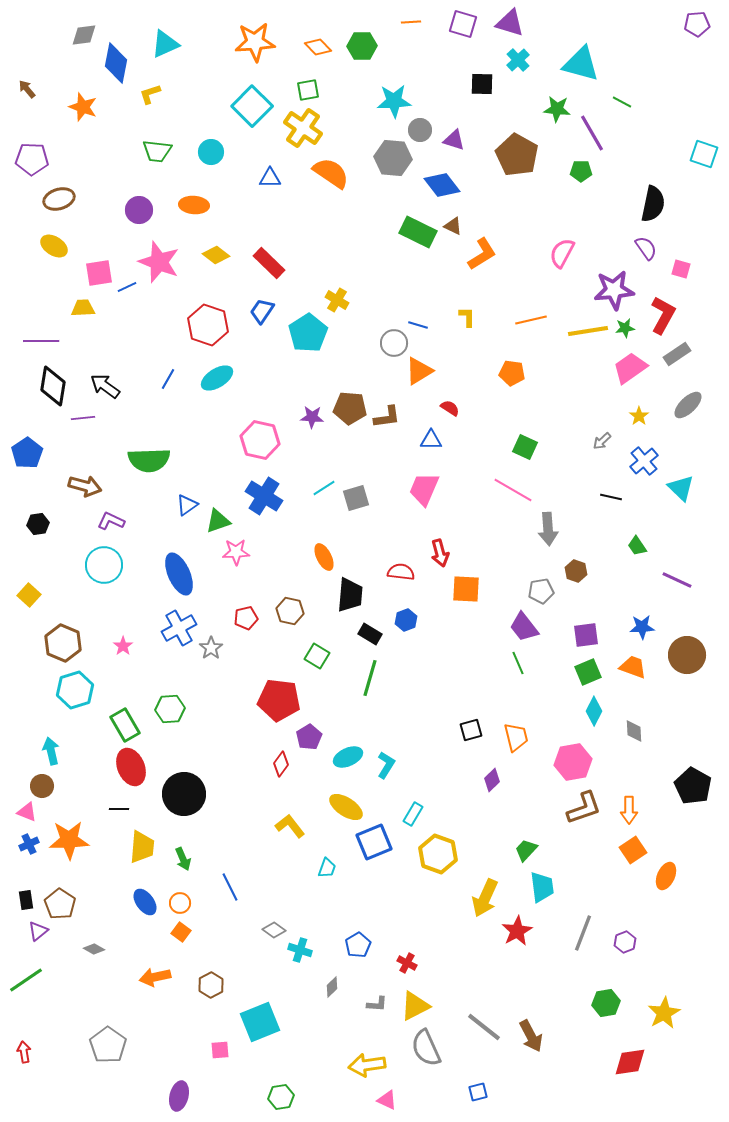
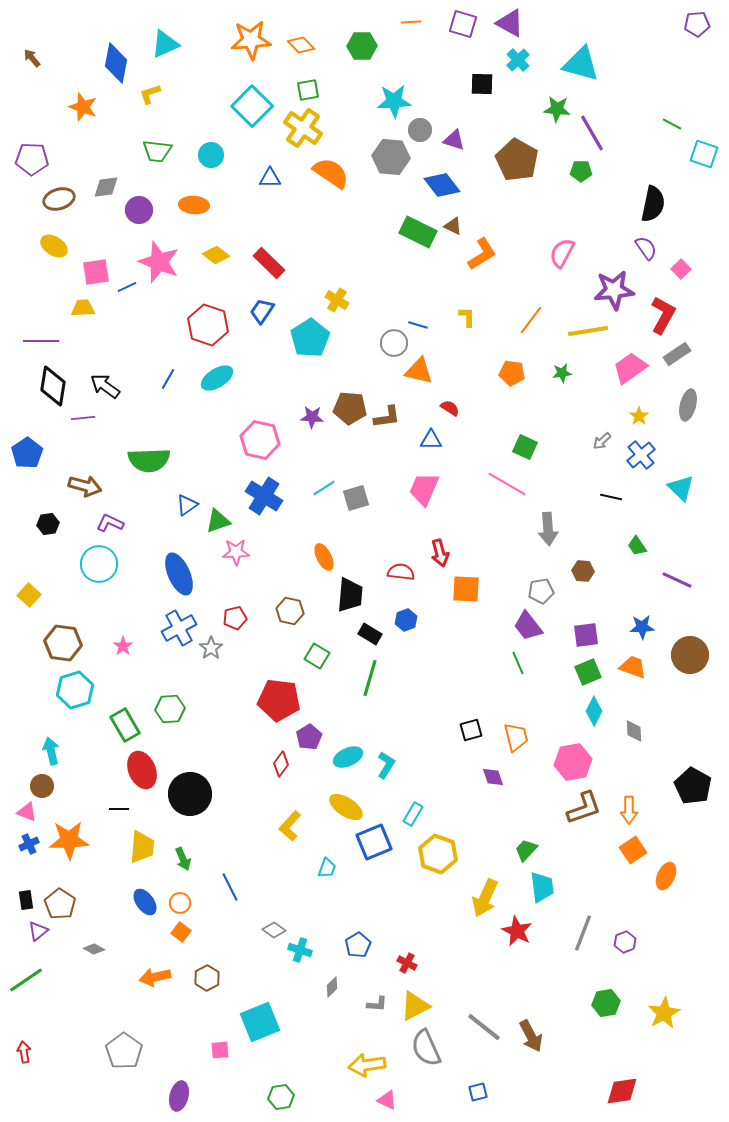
purple triangle at (510, 23): rotated 12 degrees clockwise
gray diamond at (84, 35): moved 22 px right, 152 px down
orange star at (255, 42): moved 4 px left, 2 px up
orange diamond at (318, 47): moved 17 px left, 2 px up
brown arrow at (27, 89): moved 5 px right, 31 px up
green line at (622, 102): moved 50 px right, 22 px down
cyan circle at (211, 152): moved 3 px down
brown pentagon at (517, 155): moved 5 px down
gray hexagon at (393, 158): moved 2 px left, 1 px up
pink square at (681, 269): rotated 30 degrees clockwise
pink square at (99, 273): moved 3 px left, 1 px up
orange line at (531, 320): rotated 40 degrees counterclockwise
green star at (625, 328): moved 63 px left, 45 px down
cyan pentagon at (308, 333): moved 2 px right, 5 px down
orange triangle at (419, 371): rotated 44 degrees clockwise
gray ellipse at (688, 405): rotated 32 degrees counterclockwise
blue cross at (644, 461): moved 3 px left, 6 px up
pink line at (513, 490): moved 6 px left, 6 px up
purple L-shape at (111, 521): moved 1 px left, 2 px down
black hexagon at (38, 524): moved 10 px right
cyan circle at (104, 565): moved 5 px left, 1 px up
brown hexagon at (576, 571): moved 7 px right; rotated 15 degrees counterclockwise
red pentagon at (246, 618): moved 11 px left
purple trapezoid at (524, 627): moved 4 px right, 1 px up
brown hexagon at (63, 643): rotated 15 degrees counterclockwise
brown circle at (687, 655): moved 3 px right
red ellipse at (131, 767): moved 11 px right, 3 px down
purple diamond at (492, 780): moved 1 px right, 3 px up; rotated 65 degrees counterclockwise
black circle at (184, 794): moved 6 px right
yellow L-shape at (290, 826): rotated 100 degrees counterclockwise
red star at (517, 931): rotated 16 degrees counterclockwise
brown hexagon at (211, 985): moved 4 px left, 7 px up
gray pentagon at (108, 1045): moved 16 px right, 6 px down
red diamond at (630, 1062): moved 8 px left, 29 px down
